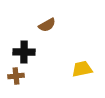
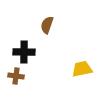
brown semicircle: rotated 138 degrees clockwise
brown cross: rotated 14 degrees clockwise
